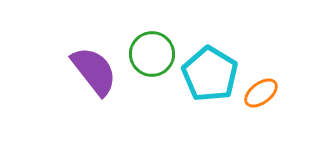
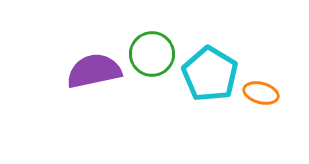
purple semicircle: rotated 64 degrees counterclockwise
orange ellipse: rotated 52 degrees clockwise
